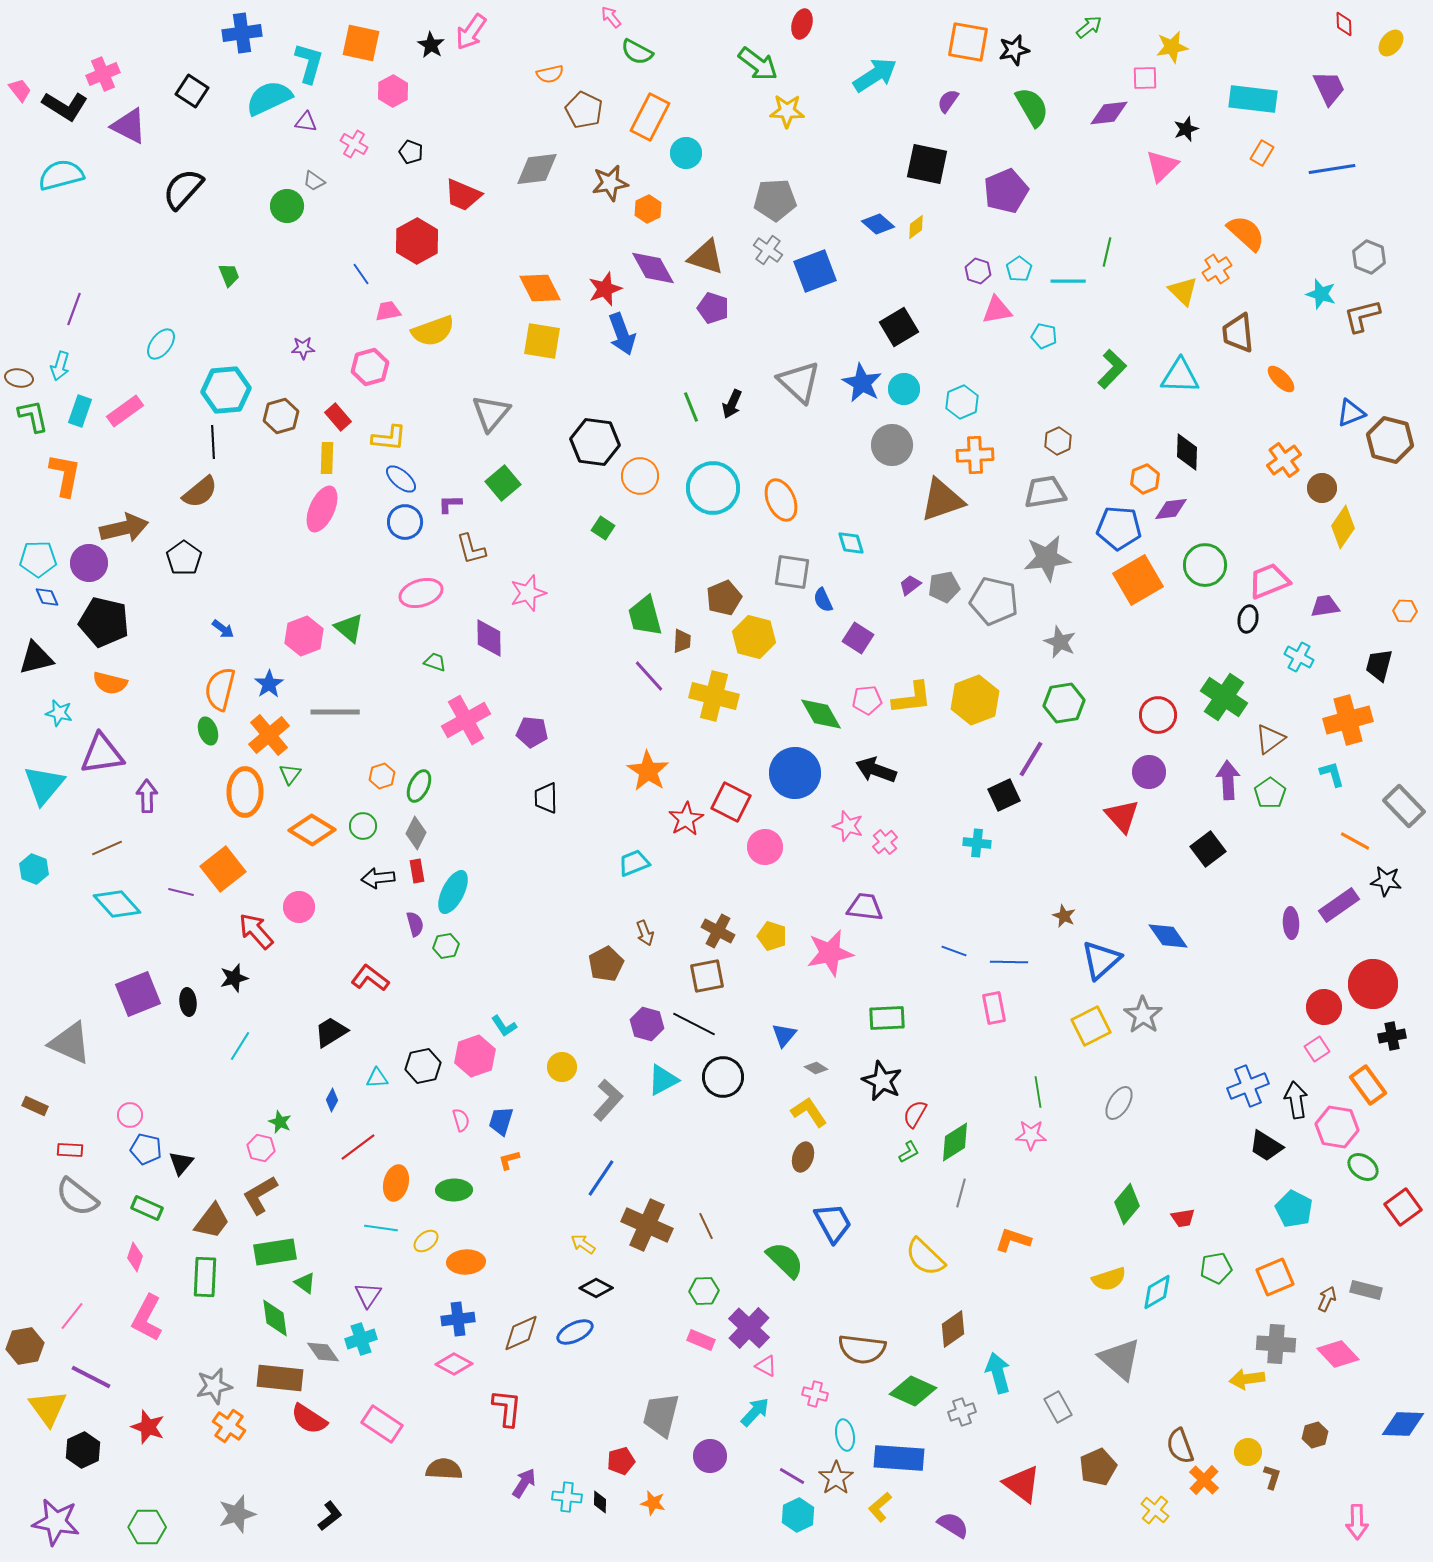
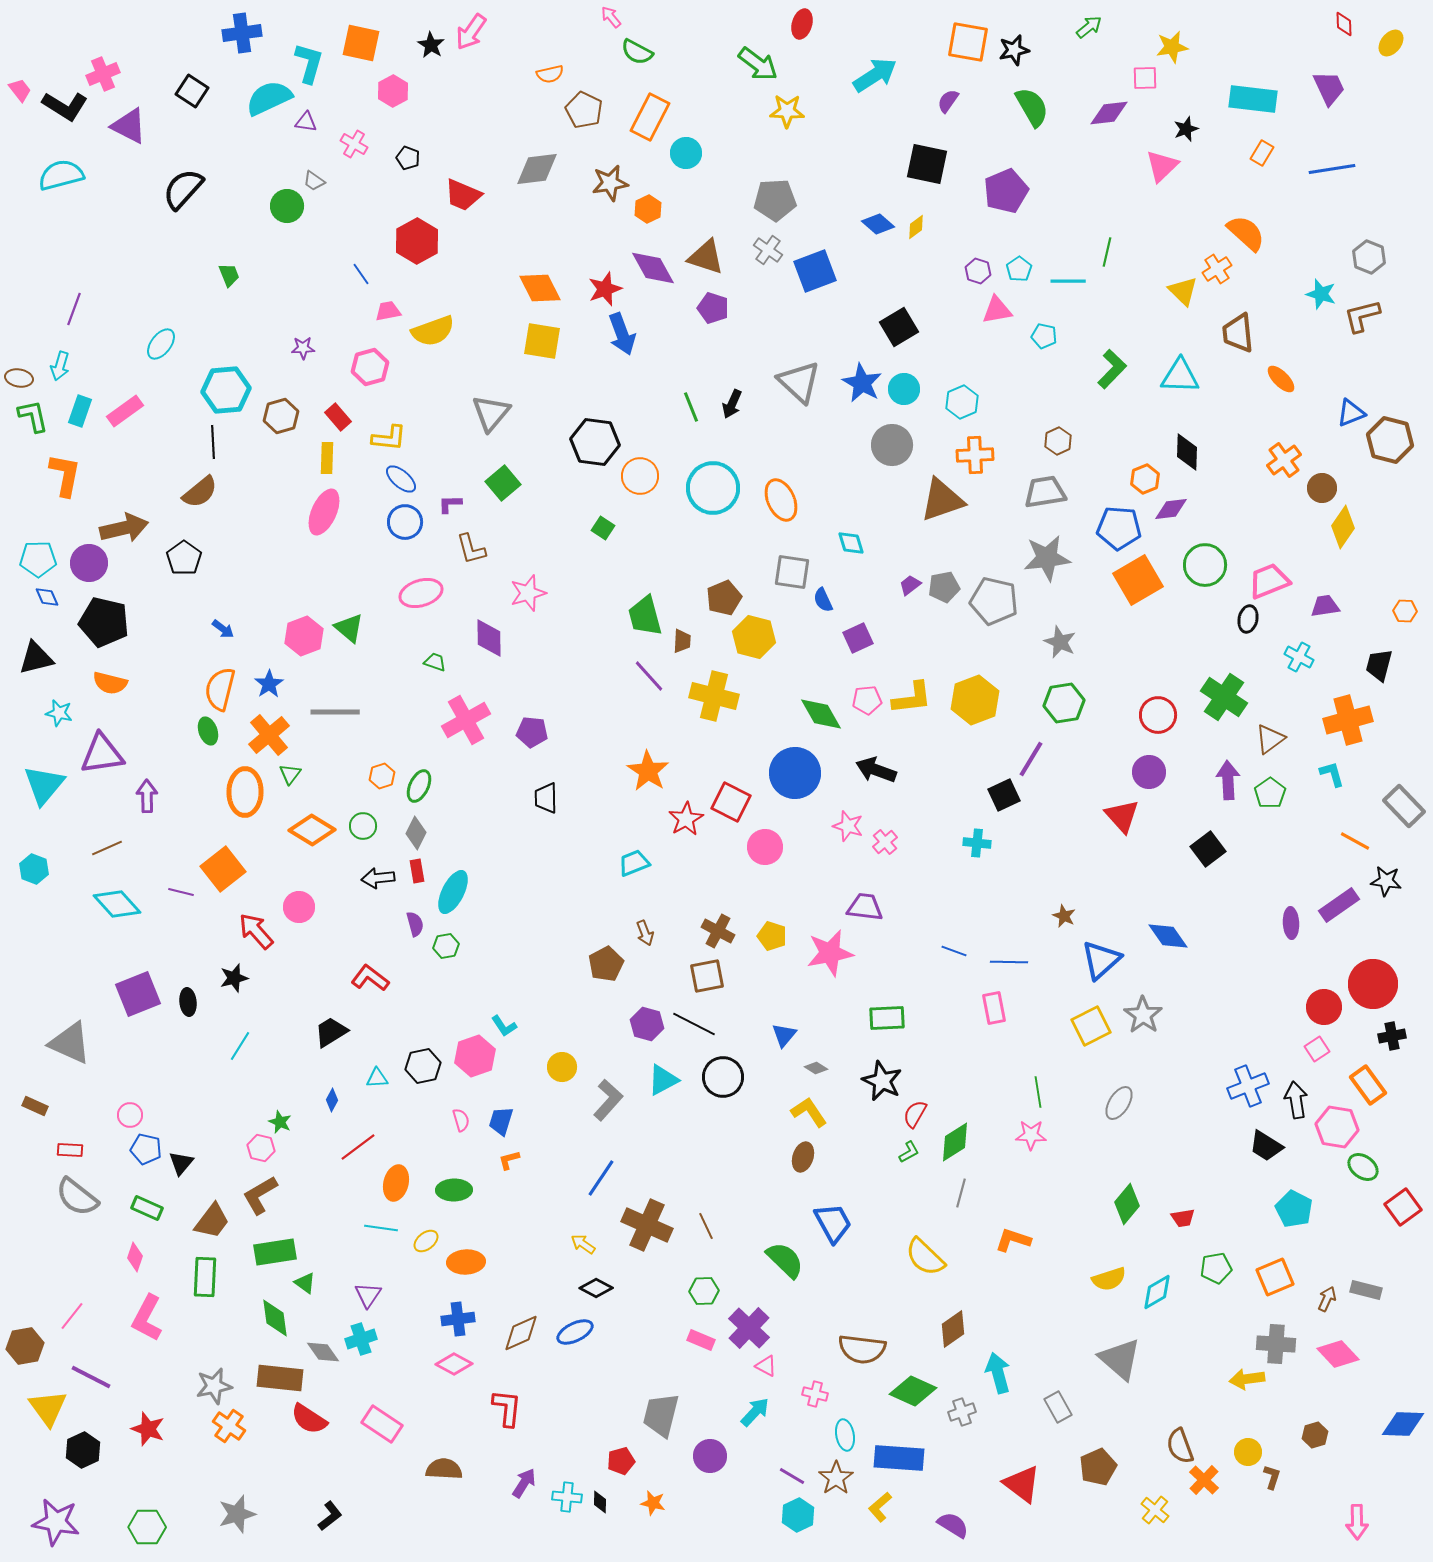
black pentagon at (411, 152): moved 3 px left, 6 px down
pink ellipse at (322, 509): moved 2 px right, 3 px down
purple square at (858, 638): rotated 32 degrees clockwise
red star at (148, 1427): moved 2 px down
